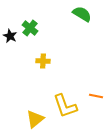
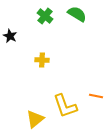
green semicircle: moved 5 px left
green cross: moved 15 px right, 12 px up
yellow cross: moved 1 px left, 1 px up
